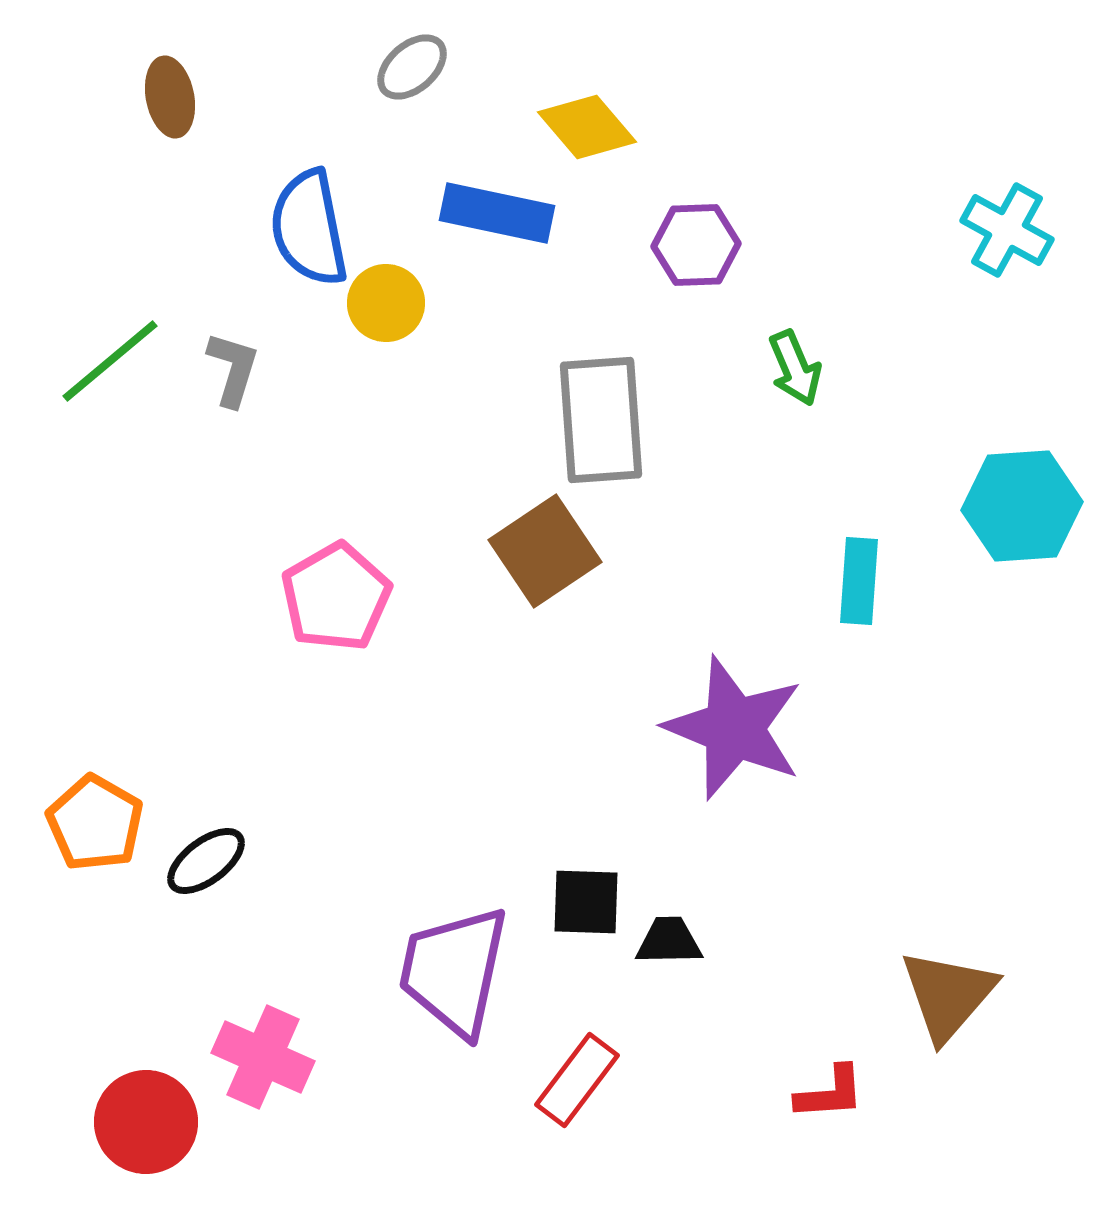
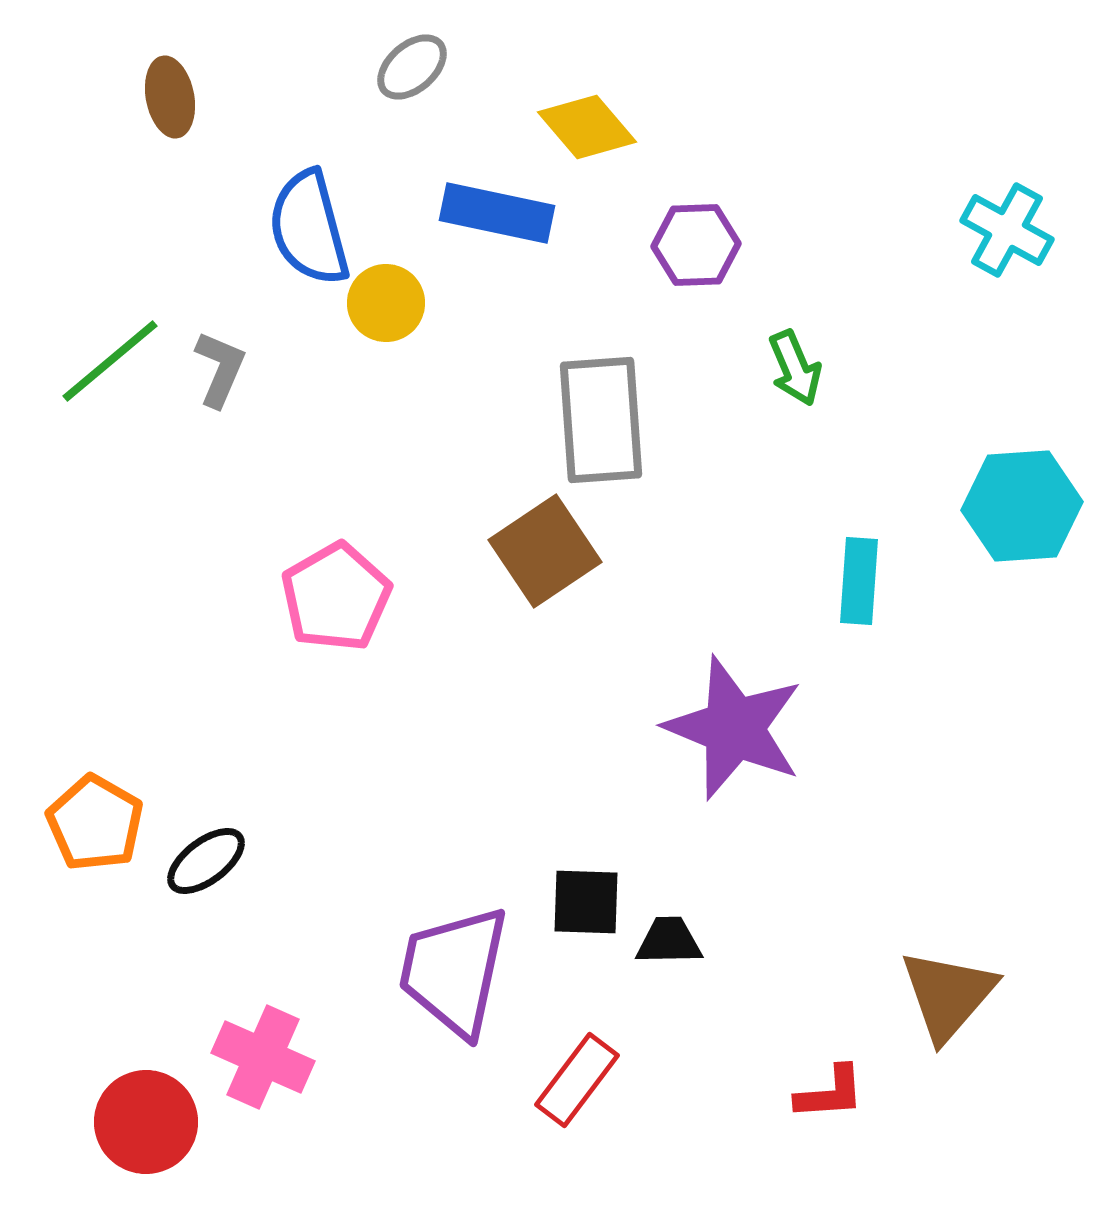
blue semicircle: rotated 4 degrees counterclockwise
gray L-shape: moved 13 px left; rotated 6 degrees clockwise
